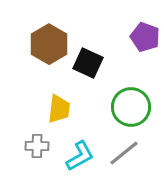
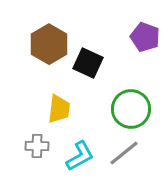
green circle: moved 2 px down
